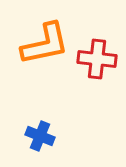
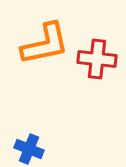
blue cross: moved 11 px left, 13 px down
